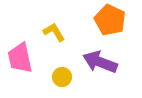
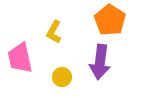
orange pentagon: rotated 8 degrees clockwise
yellow L-shape: rotated 120 degrees counterclockwise
purple arrow: rotated 104 degrees counterclockwise
